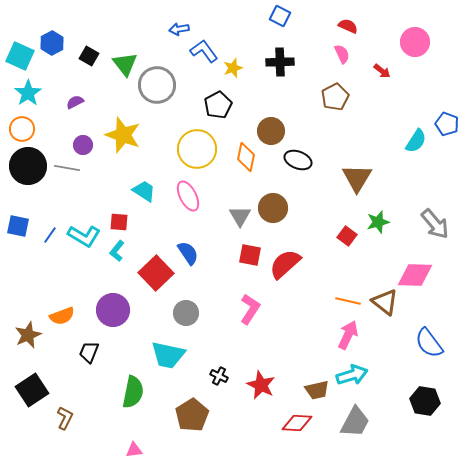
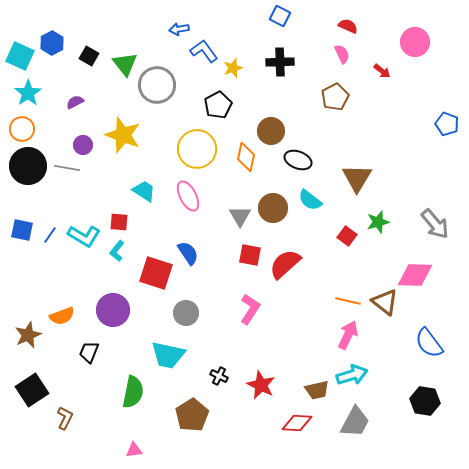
cyan semicircle at (416, 141): moved 106 px left, 59 px down; rotated 95 degrees clockwise
blue square at (18, 226): moved 4 px right, 4 px down
red square at (156, 273): rotated 28 degrees counterclockwise
